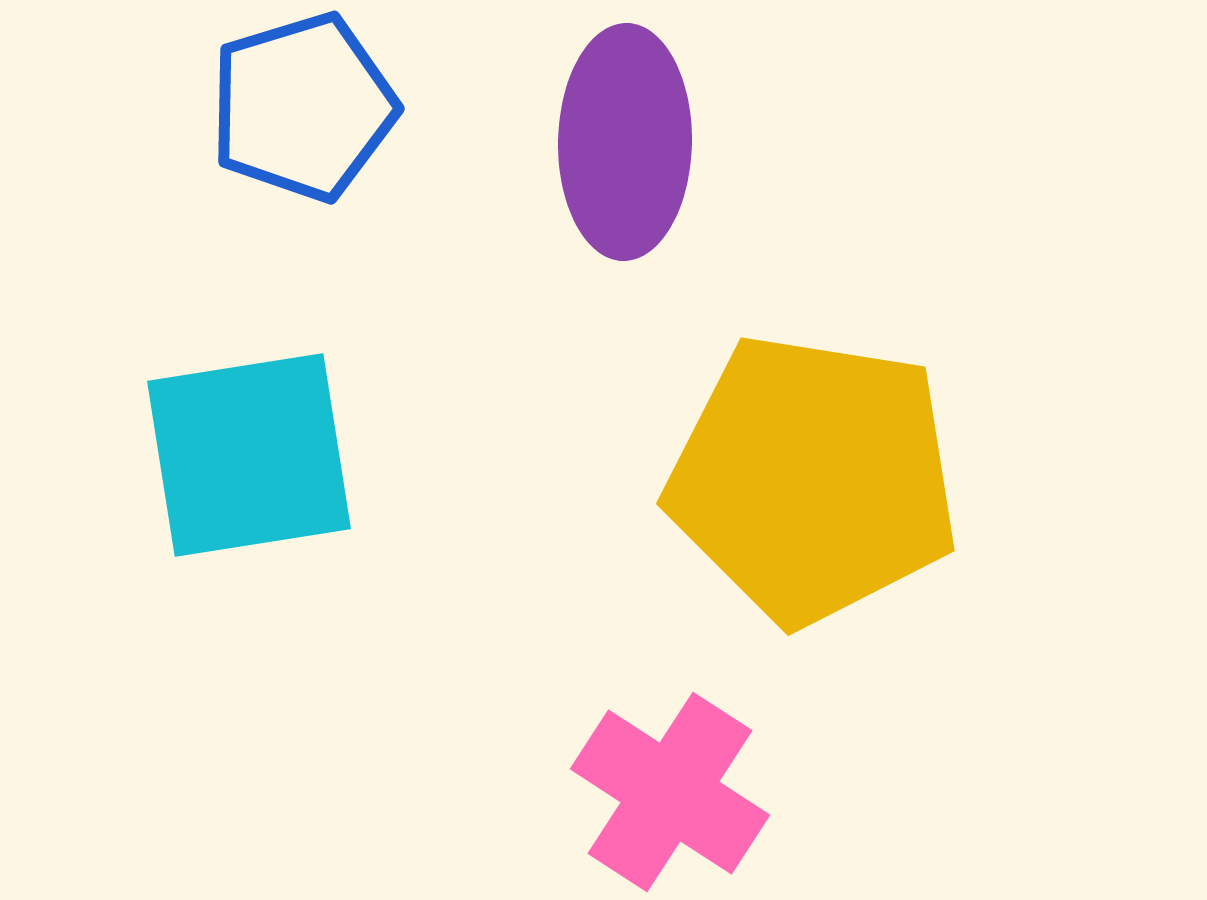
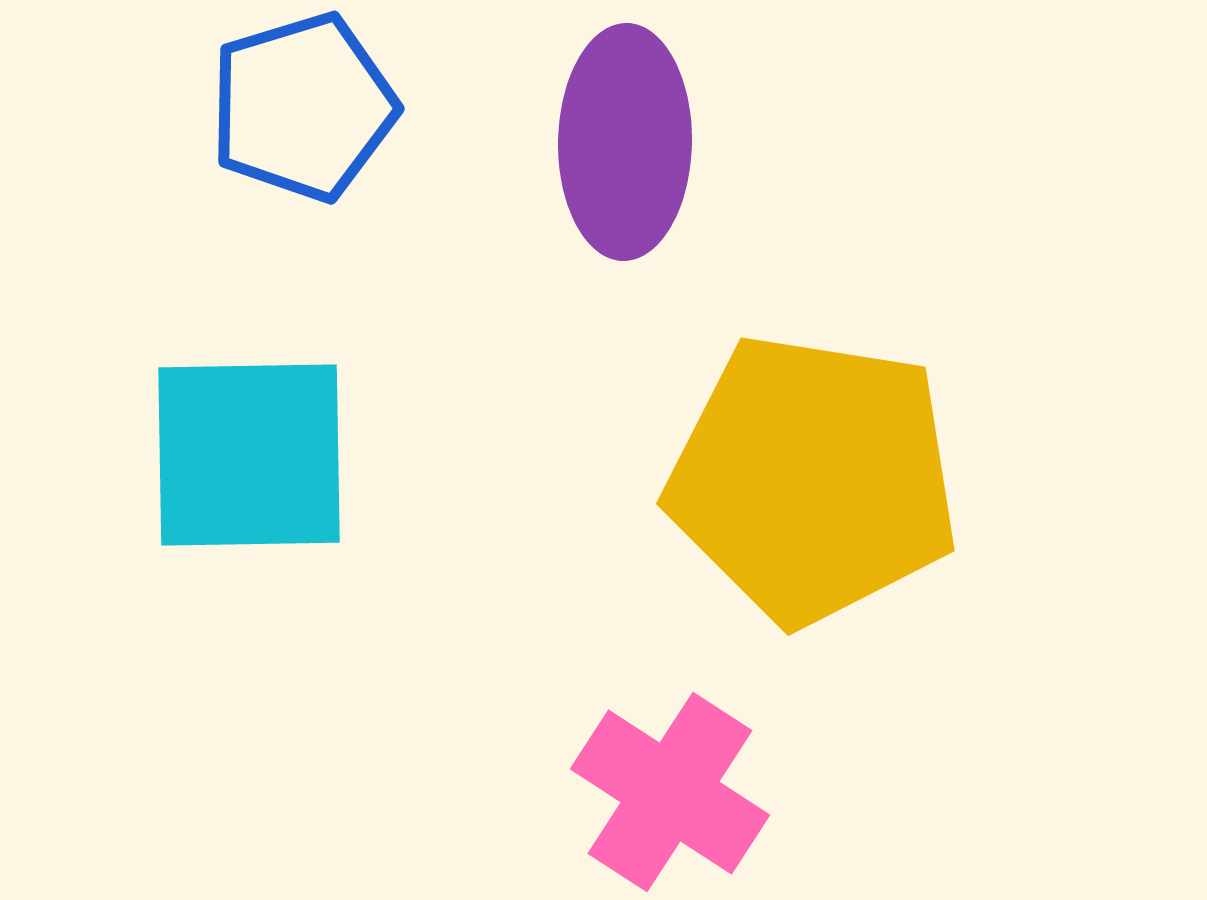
cyan square: rotated 8 degrees clockwise
